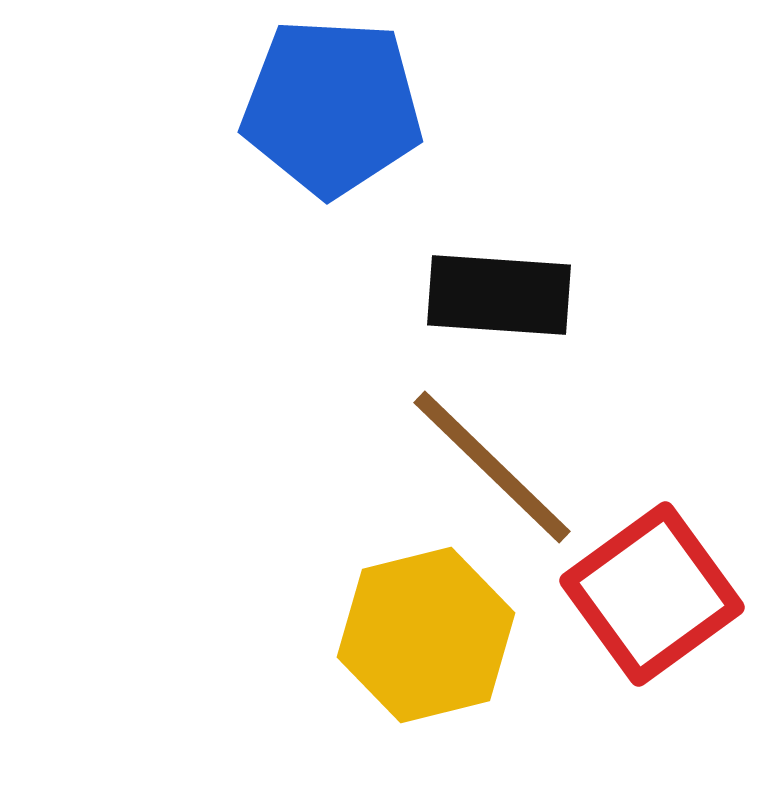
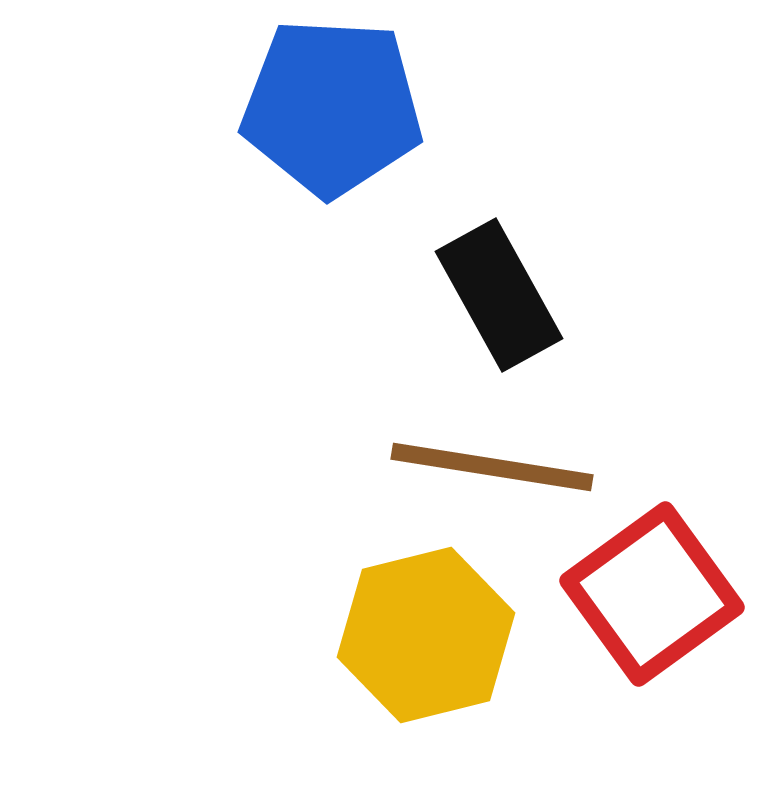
black rectangle: rotated 57 degrees clockwise
brown line: rotated 35 degrees counterclockwise
